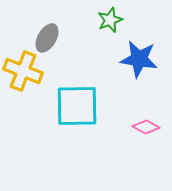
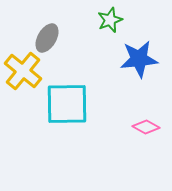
blue star: rotated 15 degrees counterclockwise
yellow cross: rotated 18 degrees clockwise
cyan square: moved 10 px left, 2 px up
